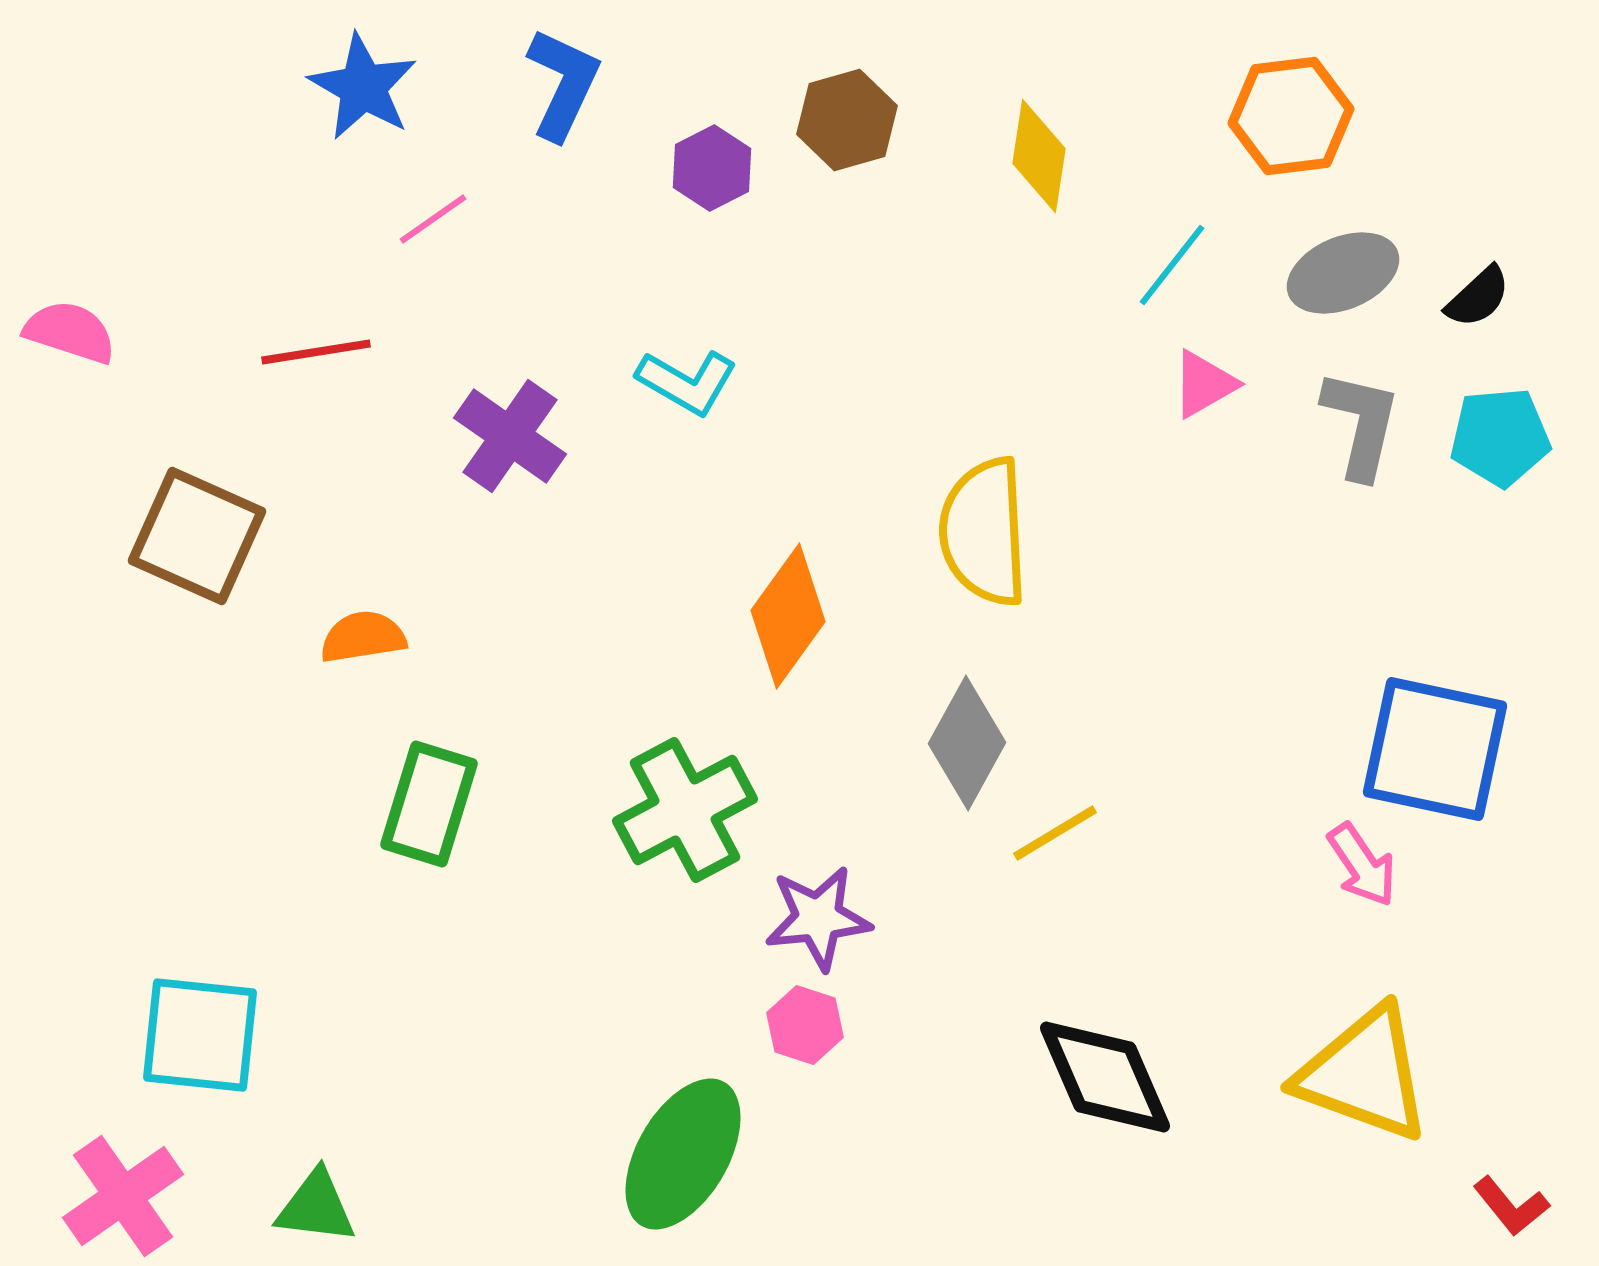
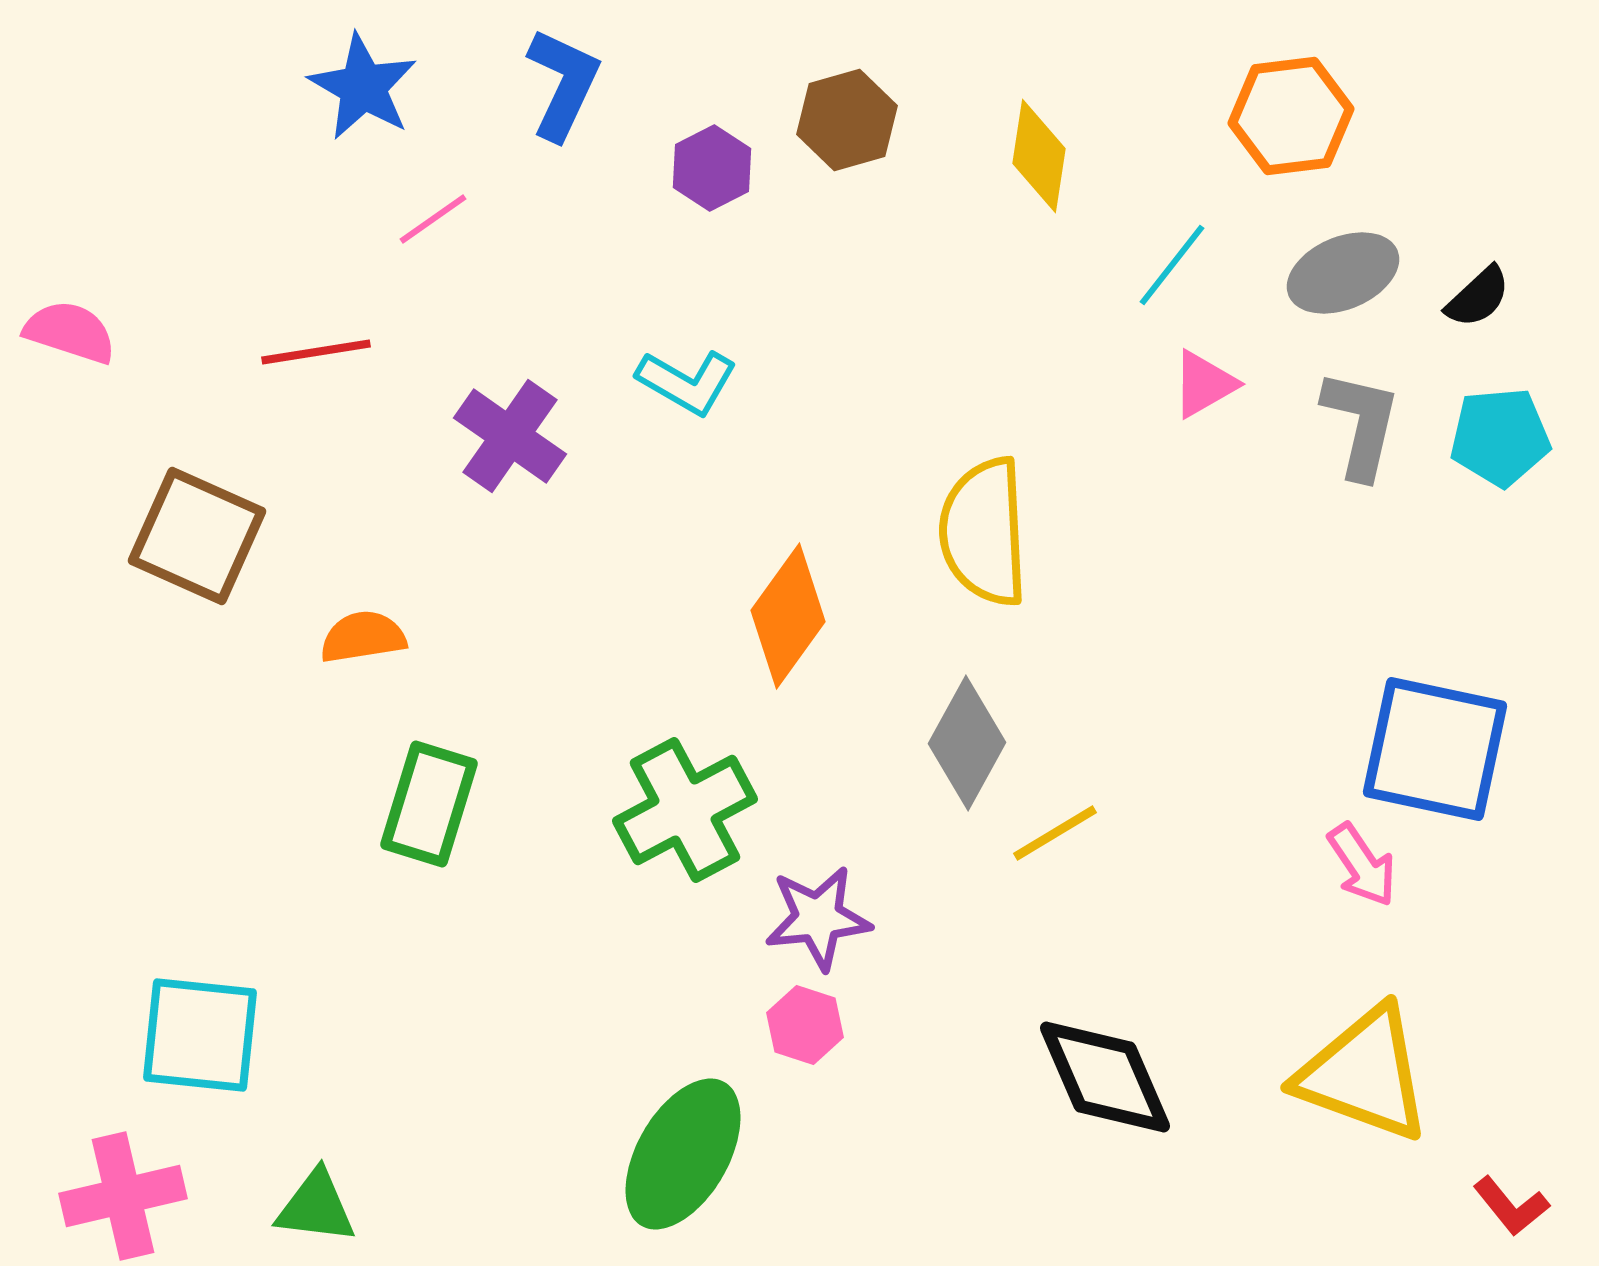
pink cross: rotated 22 degrees clockwise
